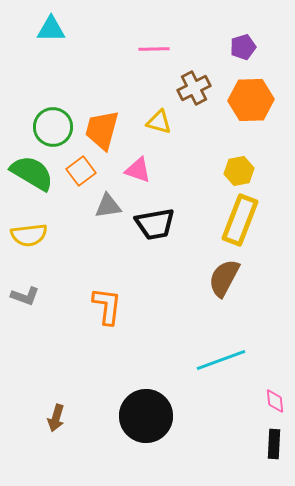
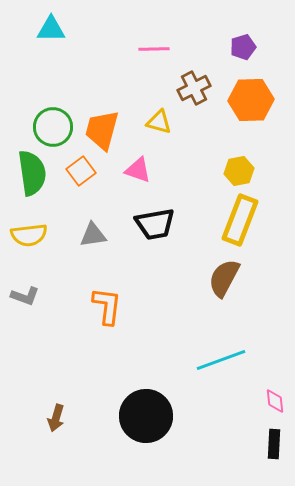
green semicircle: rotated 51 degrees clockwise
gray triangle: moved 15 px left, 29 px down
